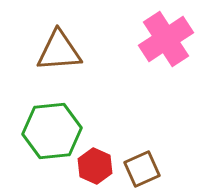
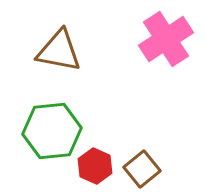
brown triangle: rotated 15 degrees clockwise
brown square: rotated 15 degrees counterclockwise
